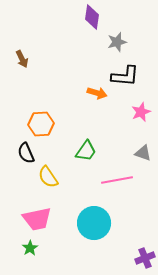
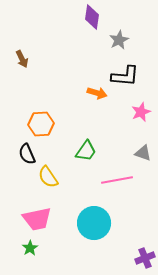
gray star: moved 2 px right, 2 px up; rotated 12 degrees counterclockwise
black semicircle: moved 1 px right, 1 px down
